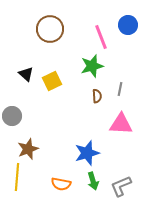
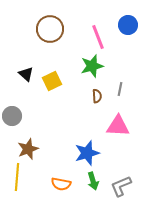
pink line: moved 3 px left
pink triangle: moved 3 px left, 2 px down
